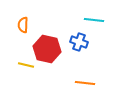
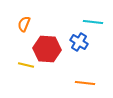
cyan line: moved 1 px left, 2 px down
orange semicircle: moved 1 px right, 1 px up; rotated 21 degrees clockwise
blue cross: rotated 12 degrees clockwise
red hexagon: rotated 8 degrees counterclockwise
